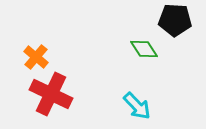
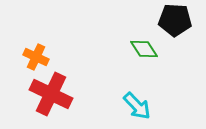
orange cross: rotated 15 degrees counterclockwise
